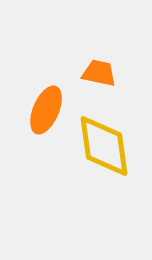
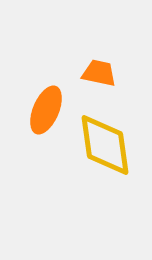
yellow diamond: moved 1 px right, 1 px up
